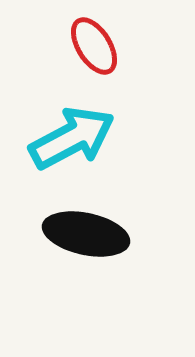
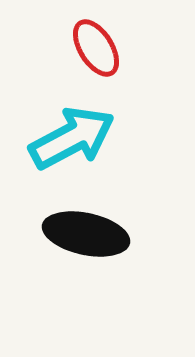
red ellipse: moved 2 px right, 2 px down
